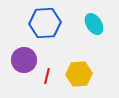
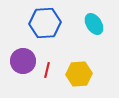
purple circle: moved 1 px left, 1 px down
red line: moved 6 px up
